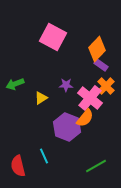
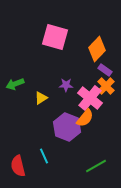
pink square: moved 2 px right; rotated 12 degrees counterclockwise
purple rectangle: moved 4 px right, 5 px down
